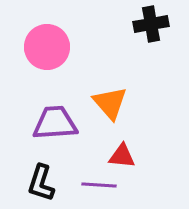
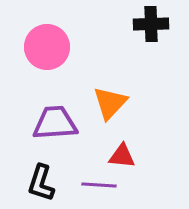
black cross: rotated 8 degrees clockwise
orange triangle: rotated 24 degrees clockwise
